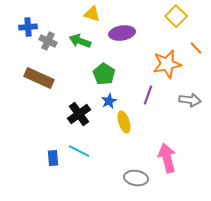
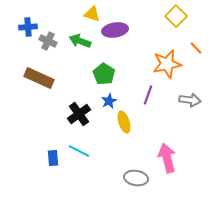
purple ellipse: moved 7 px left, 3 px up
